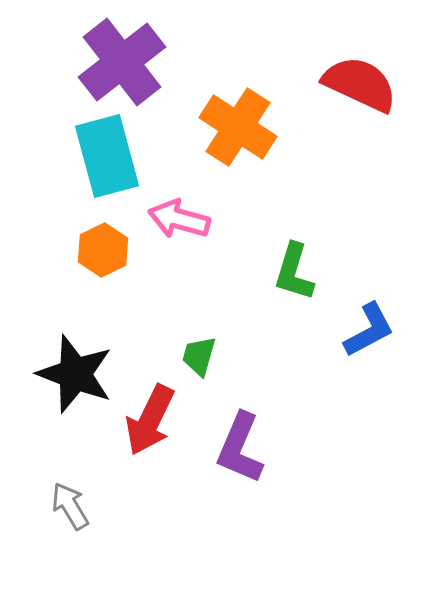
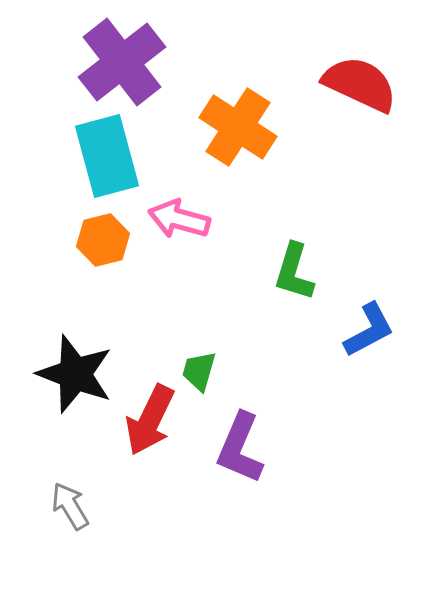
orange hexagon: moved 10 px up; rotated 12 degrees clockwise
green trapezoid: moved 15 px down
